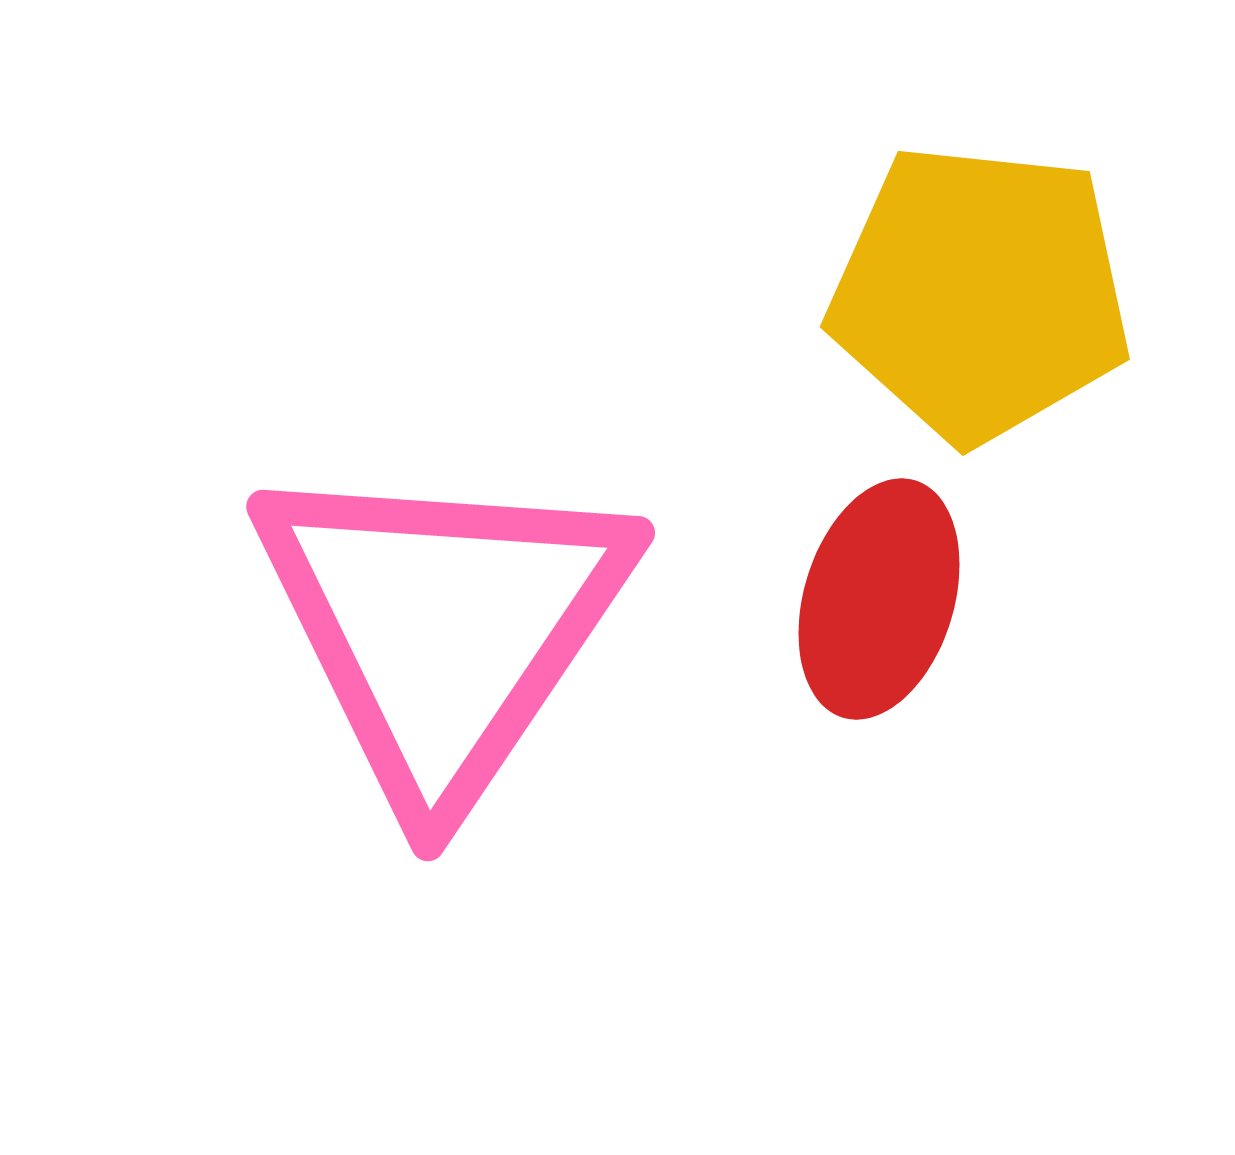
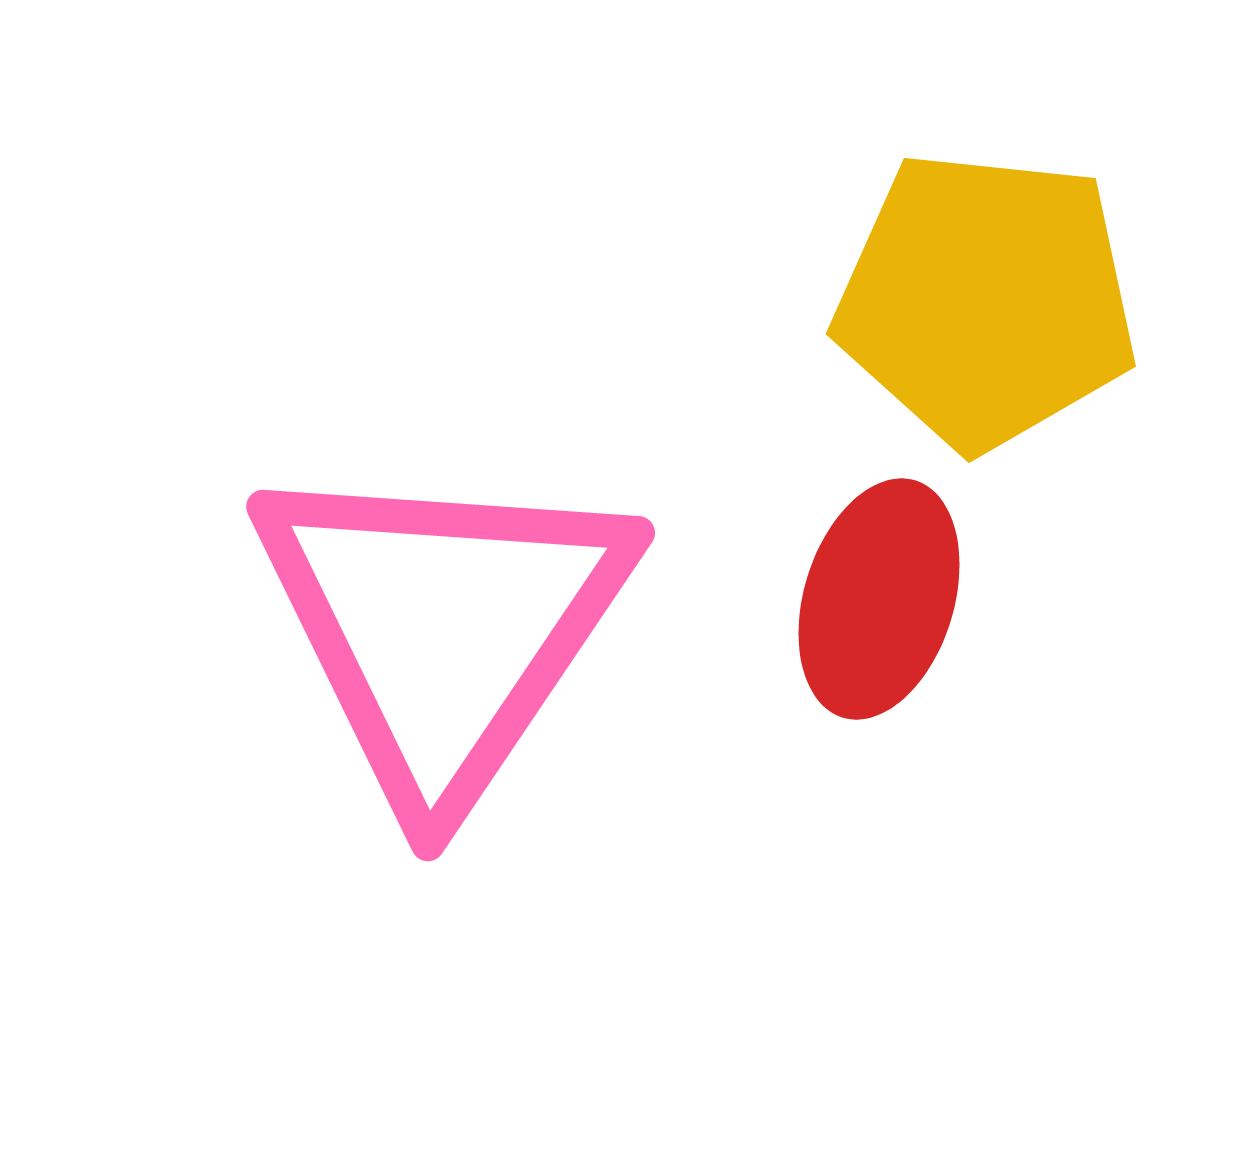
yellow pentagon: moved 6 px right, 7 px down
